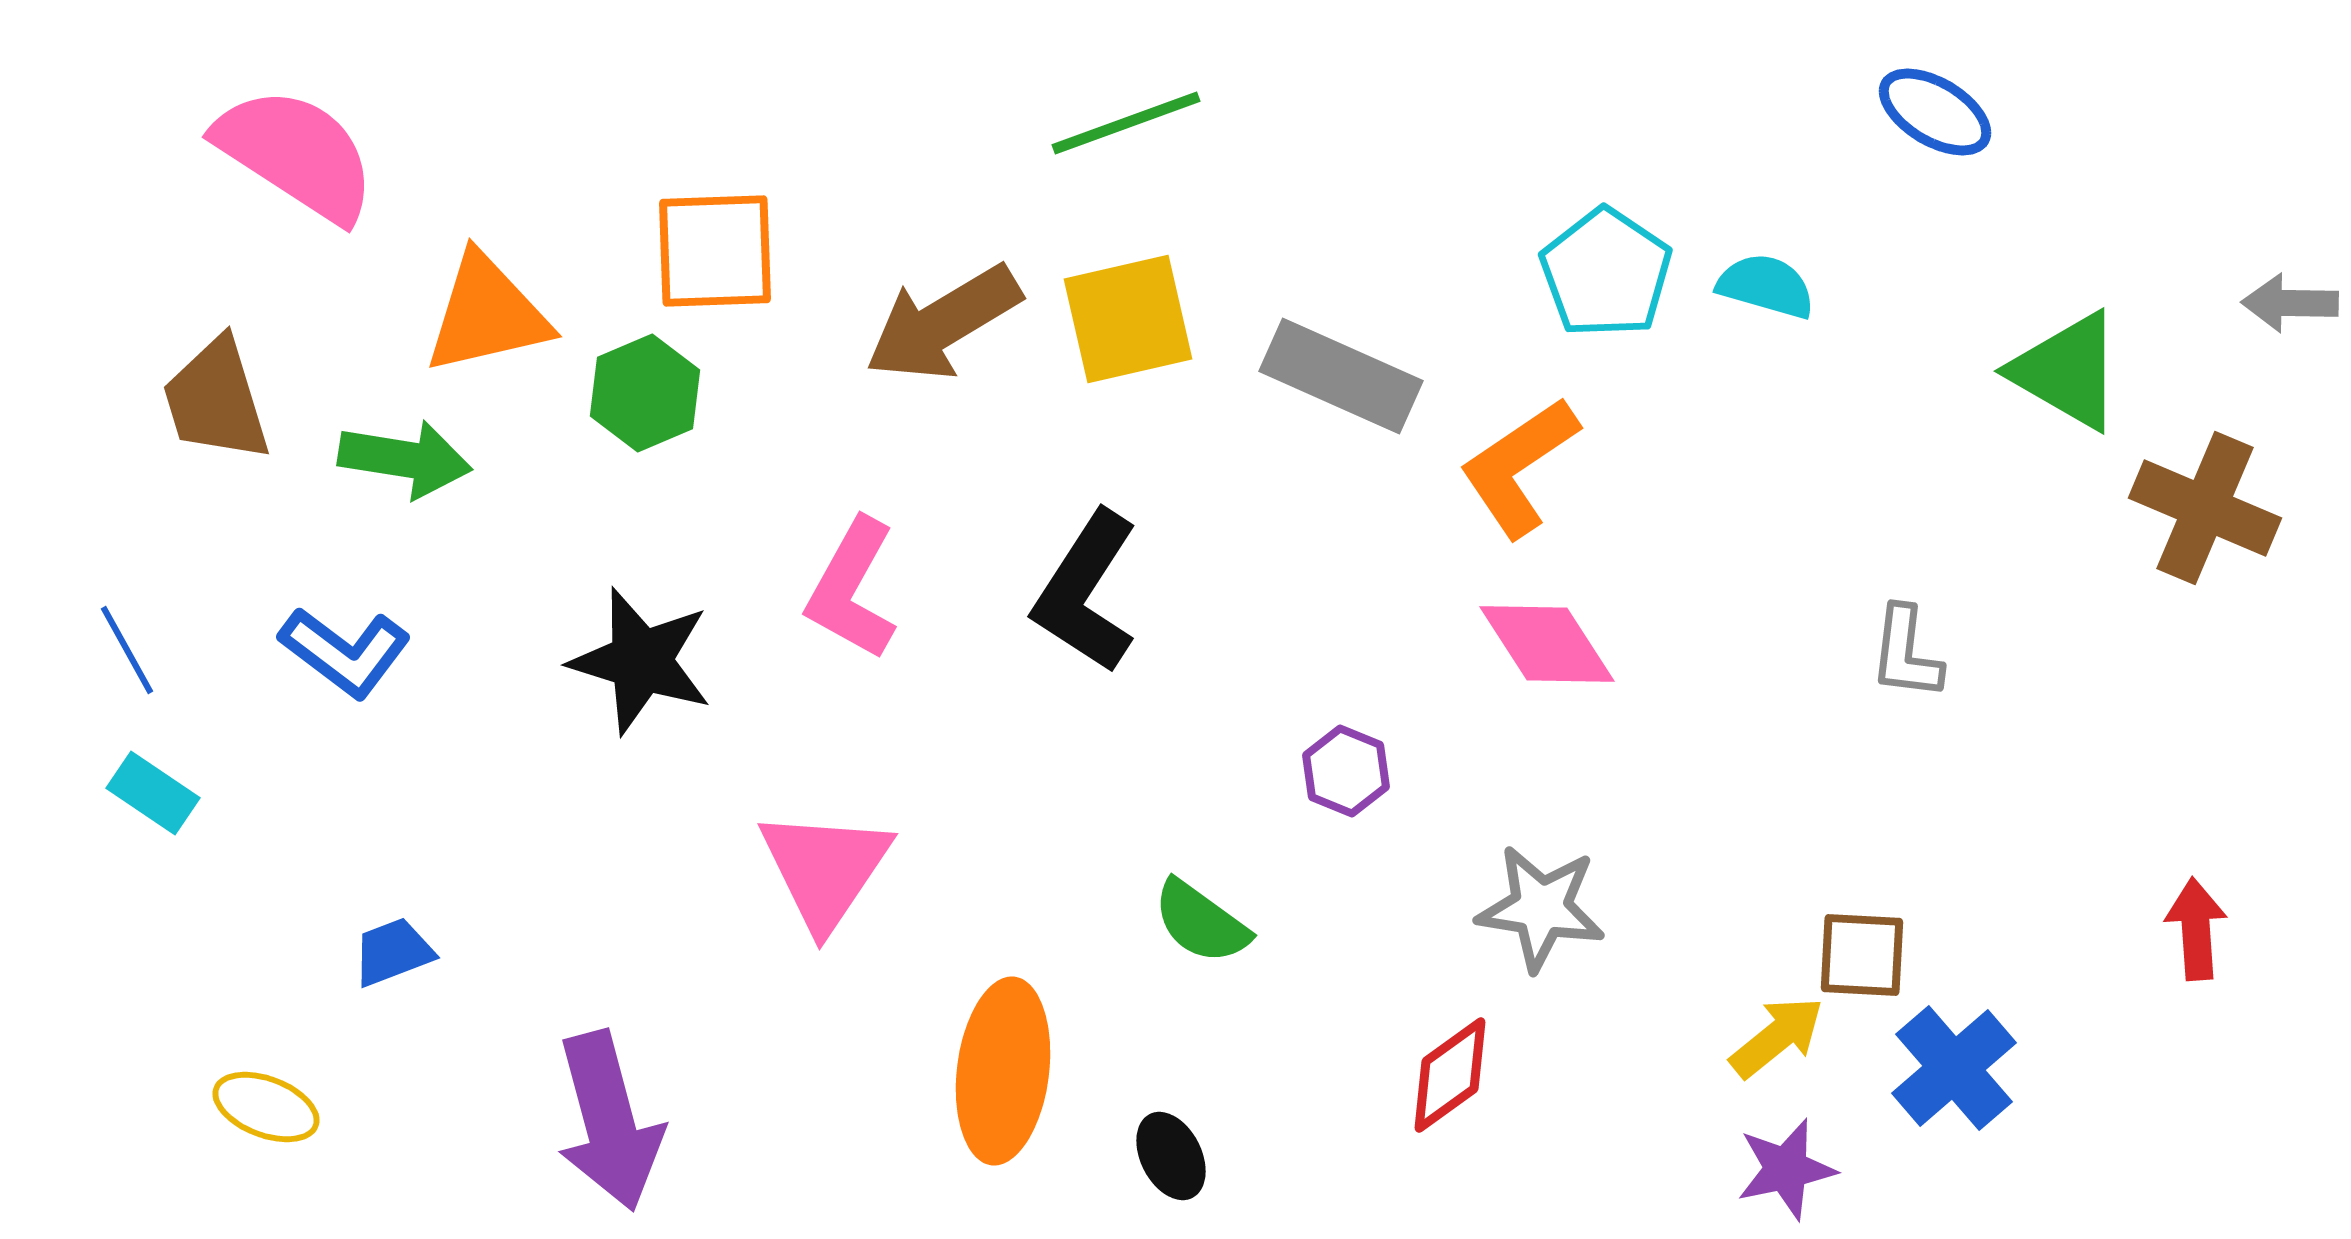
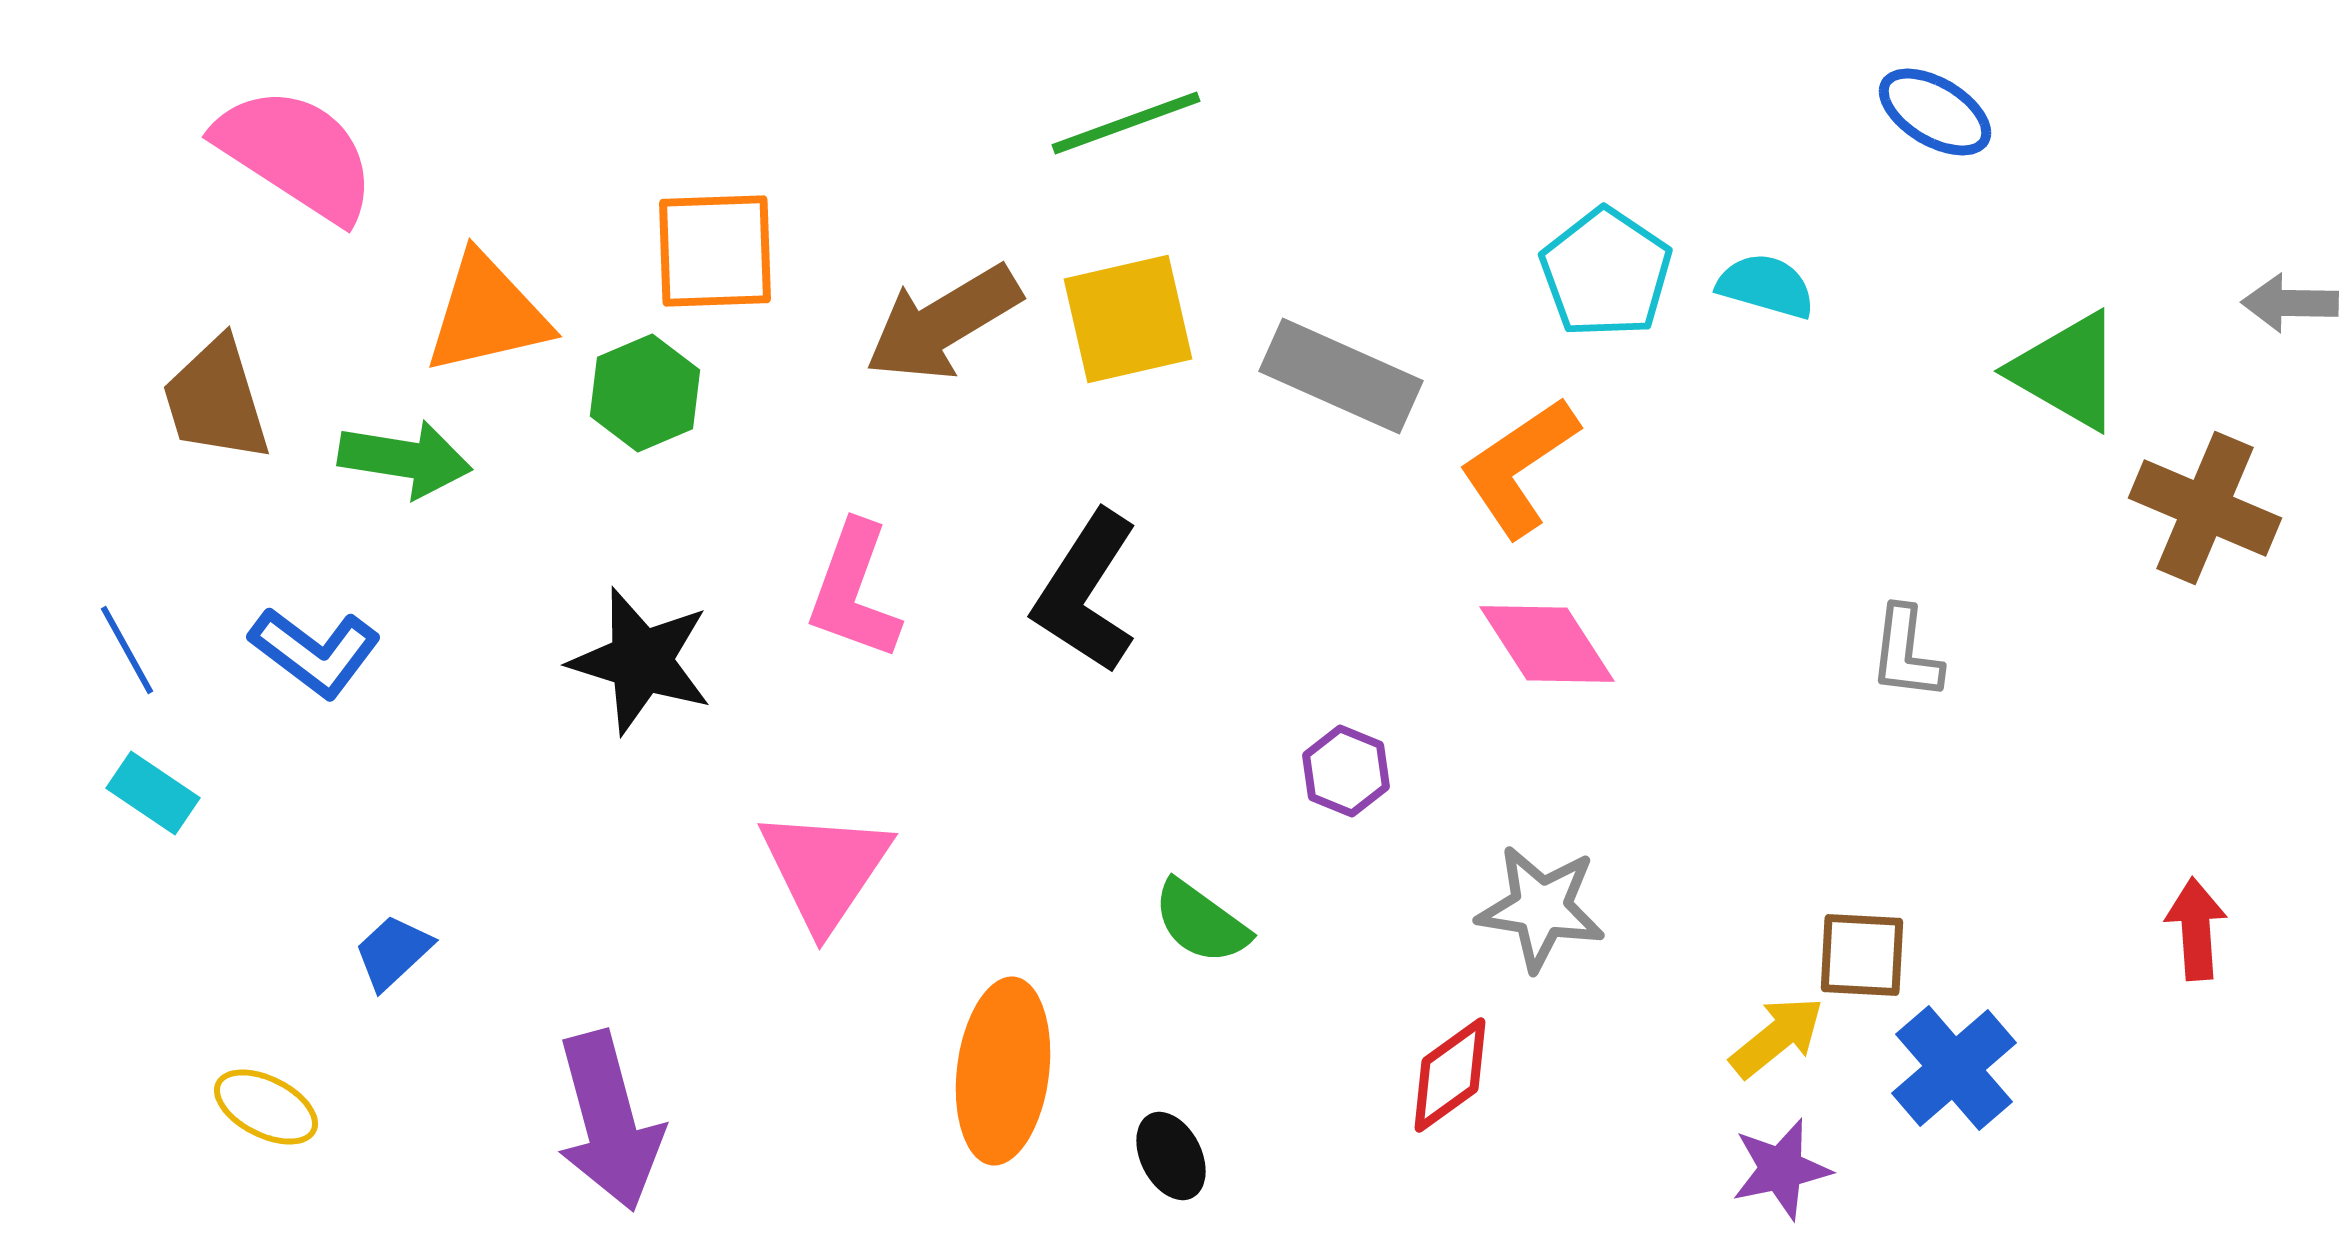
pink L-shape: moved 2 px right, 2 px down; rotated 9 degrees counterclockwise
blue L-shape: moved 30 px left
blue trapezoid: rotated 22 degrees counterclockwise
yellow ellipse: rotated 6 degrees clockwise
purple star: moved 5 px left
